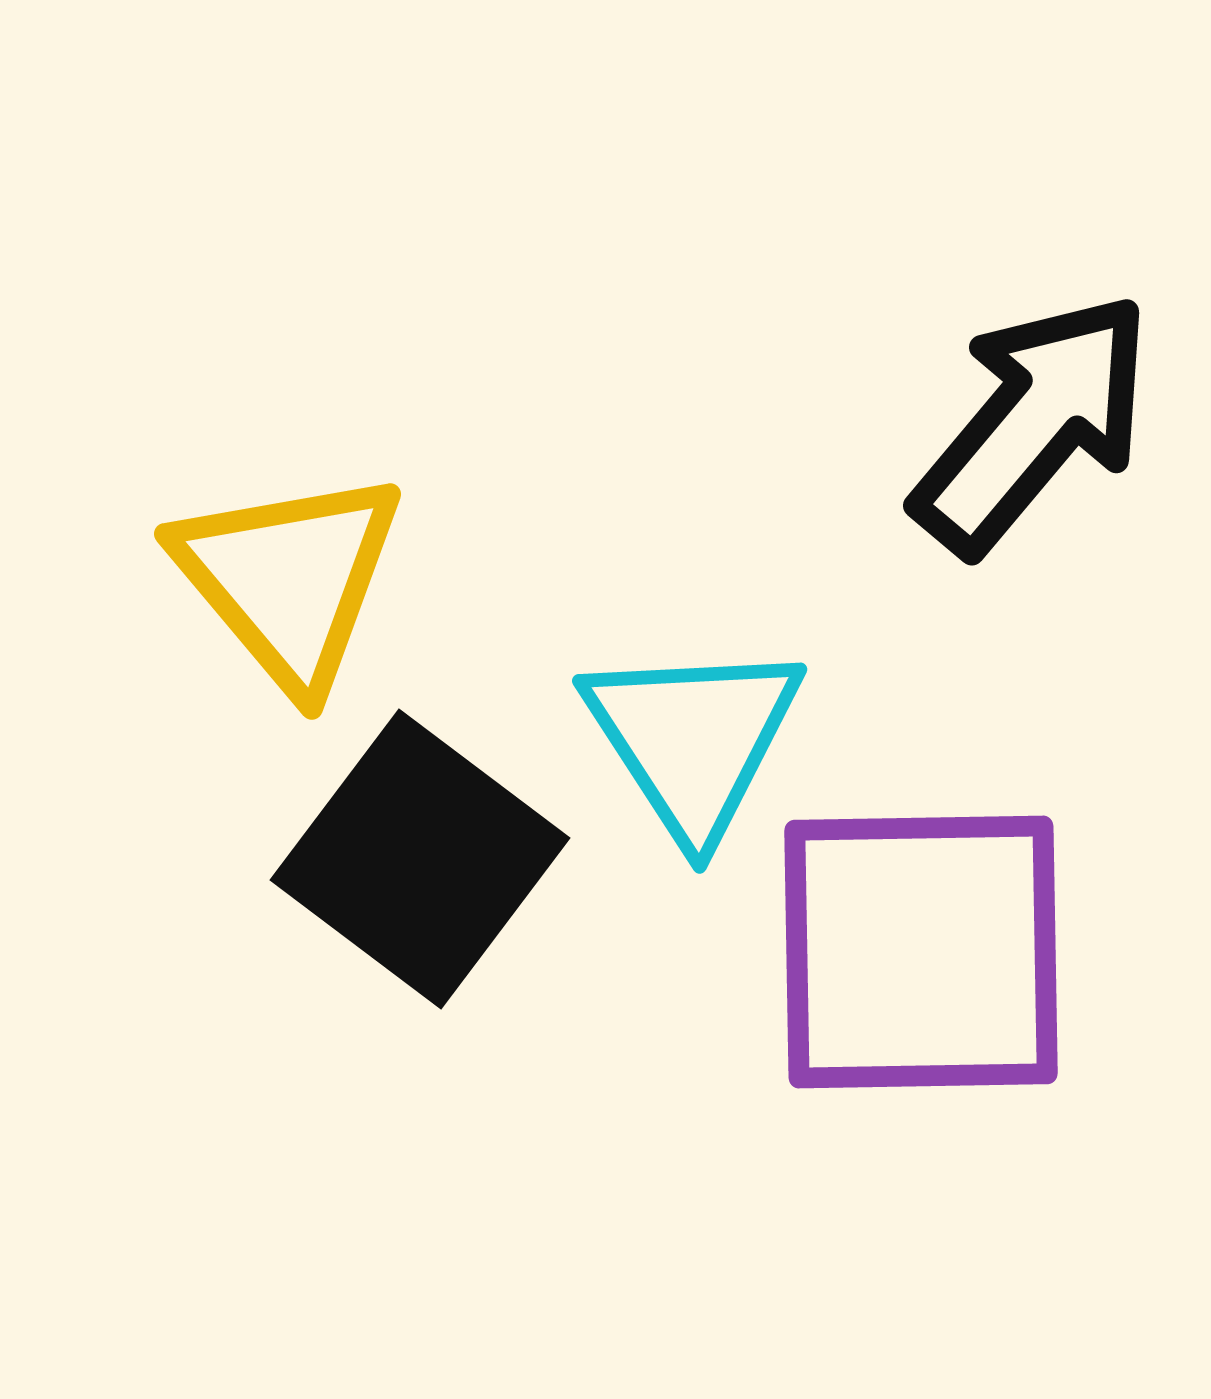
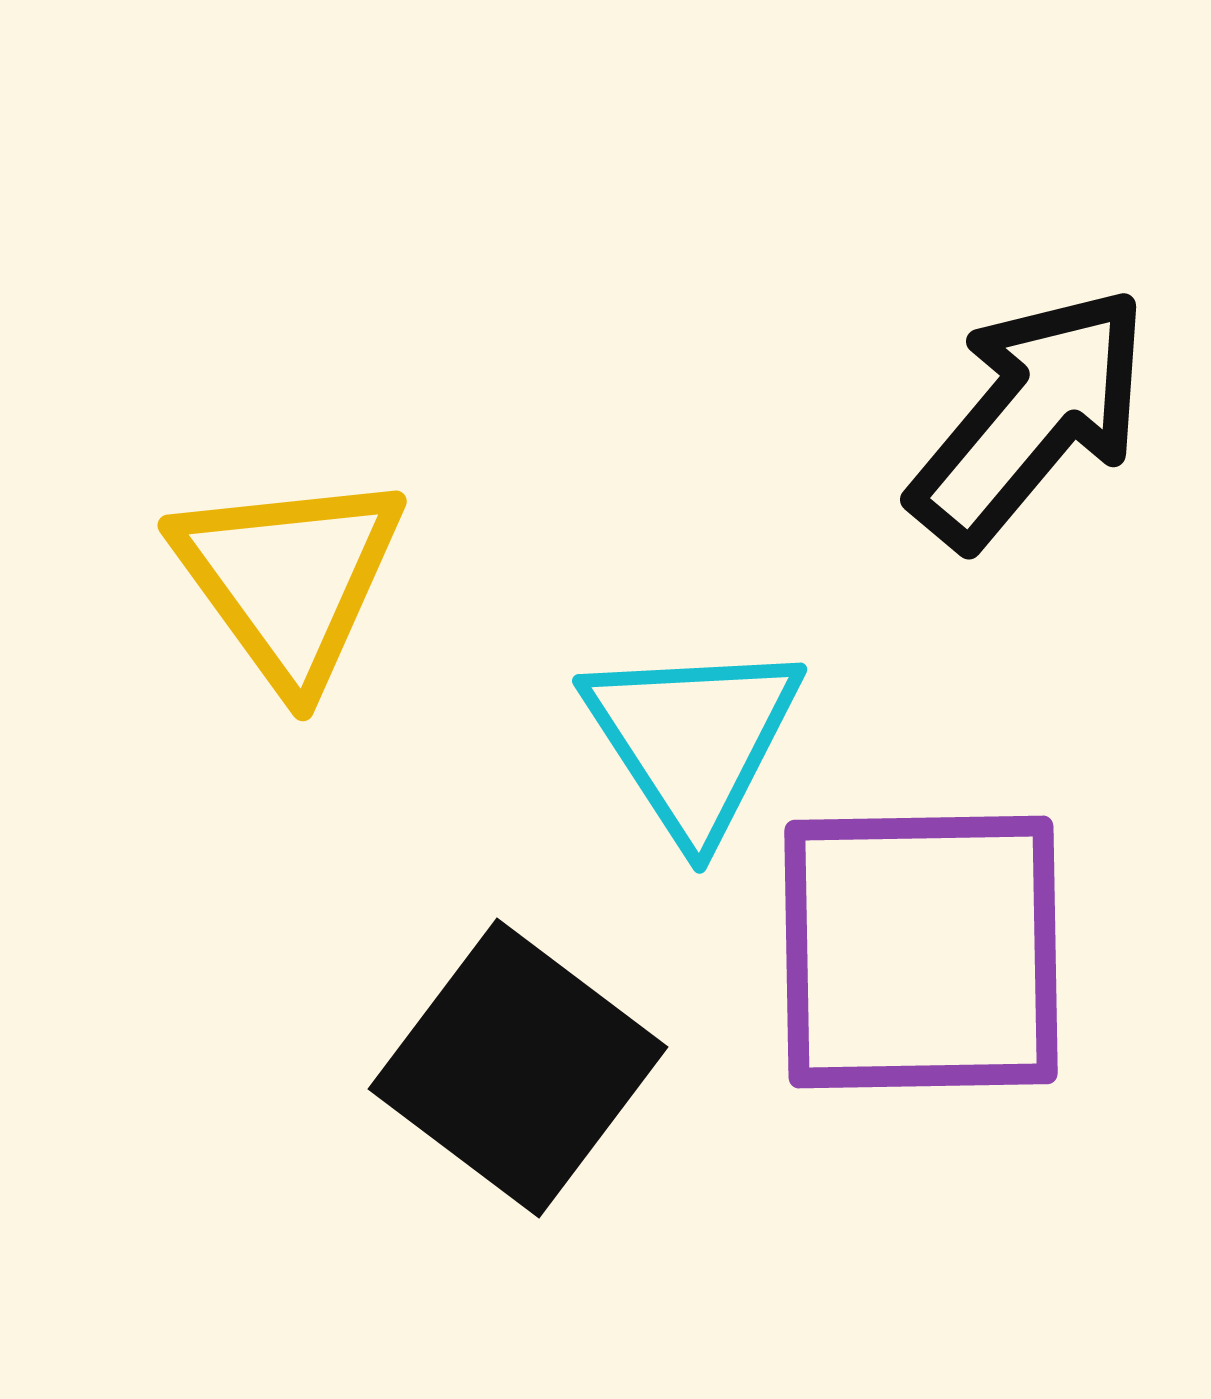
black arrow: moved 3 px left, 6 px up
yellow triangle: rotated 4 degrees clockwise
black square: moved 98 px right, 209 px down
